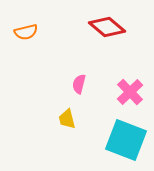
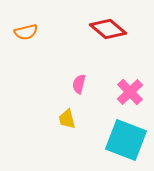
red diamond: moved 1 px right, 2 px down
